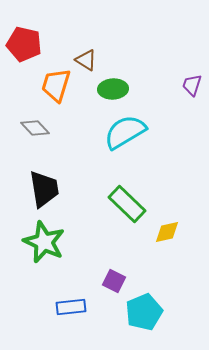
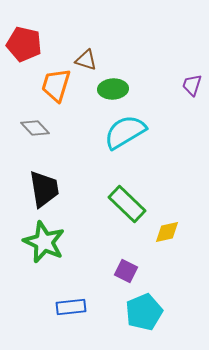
brown triangle: rotated 15 degrees counterclockwise
purple square: moved 12 px right, 10 px up
